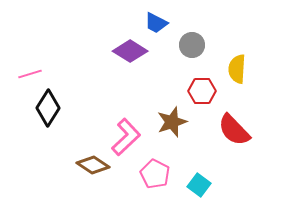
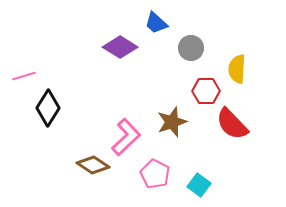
blue trapezoid: rotated 15 degrees clockwise
gray circle: moved 1 px left, 3 px down
purple diamond: moved 10 px left, 4 px up
pink line: moved 6 px left, 2 px down
red hexagon: moved 4 px right
red semicircle: moved 2 px left, 6 px up
